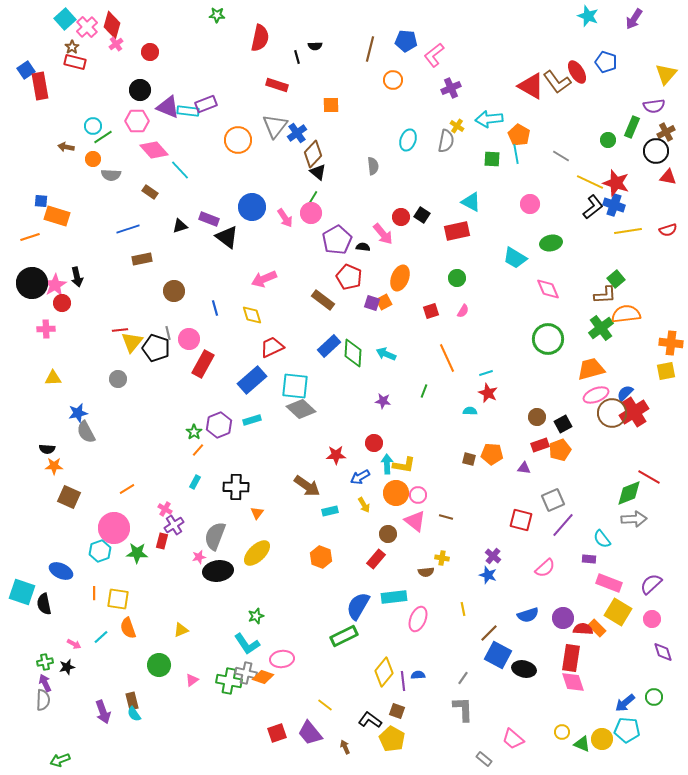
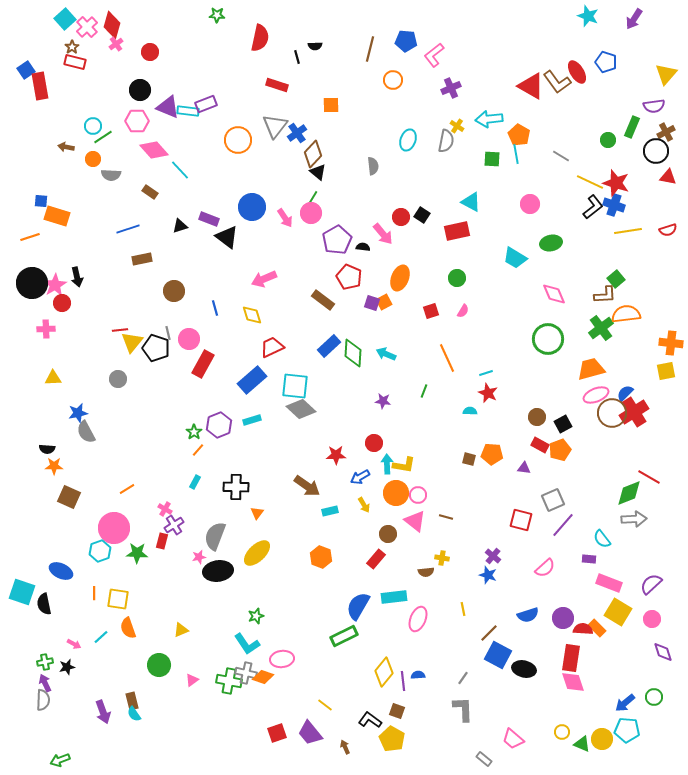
pink diamond at (548, 289): moved 6 px right, 5 px down
red rectangle at (540, 445): rotated 48 degrees clockwise
